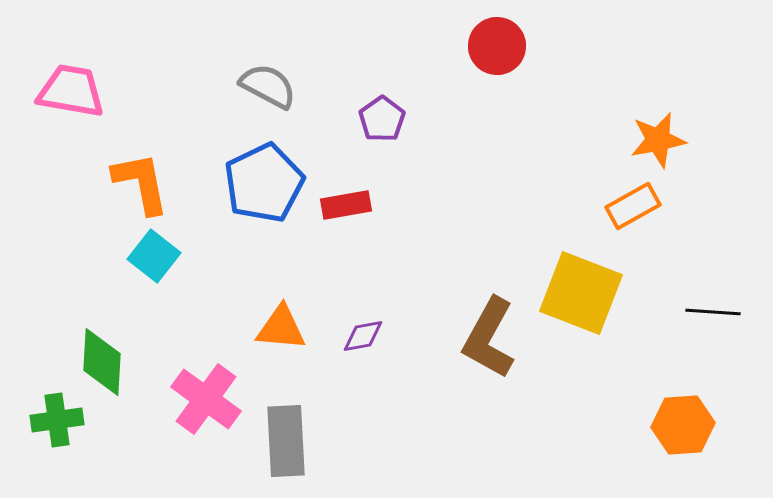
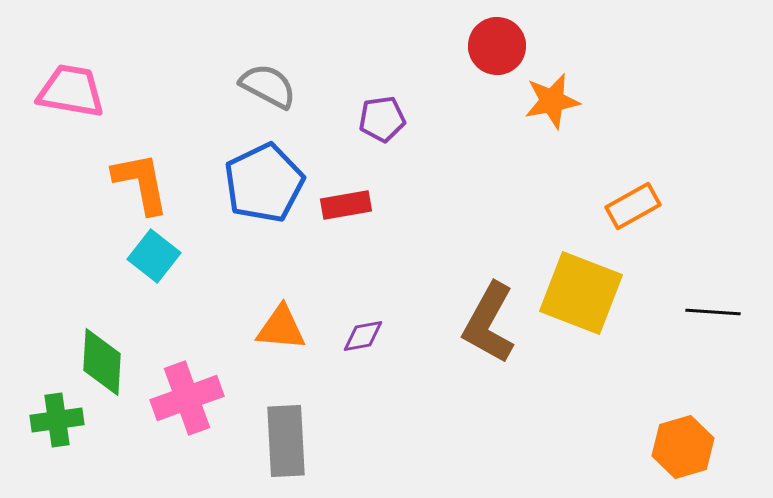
purple pentagon: rotated 27 degrees clockwise
orange star: moved 106 px left, 39 px up
brown L-shape: moved 15 px up
pink cross: moved 19 px left, 1 px up; rotated 34 degrees clockwise
orange hexagon: moved 22 px down; rotated 12 degrees counterclockwise
